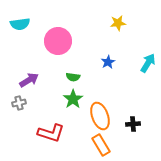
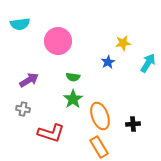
yellow star: moved 5 px right, 20 px down
gray cross: moved 4 px right, 6 px down; rotated 24 degrees clockwise
orange rectangle: moved 2 px left, 2 px down
